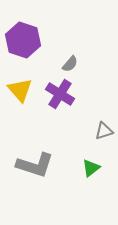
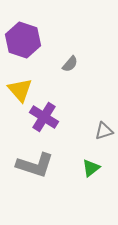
purple cross: moved 16 px left, 23 px down
